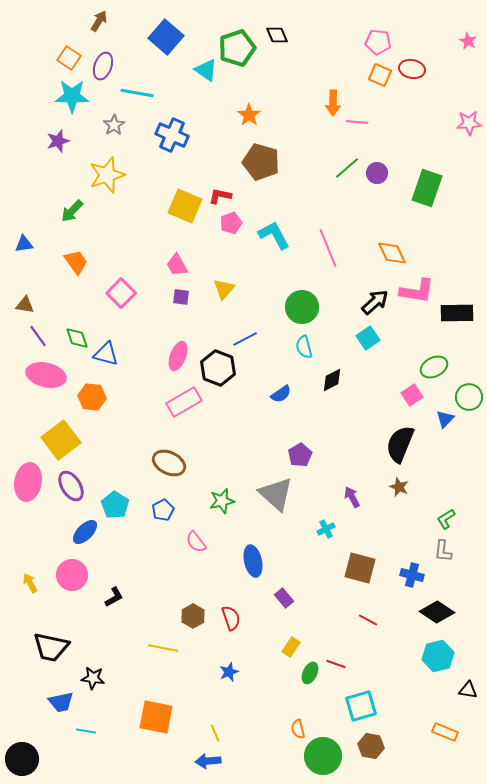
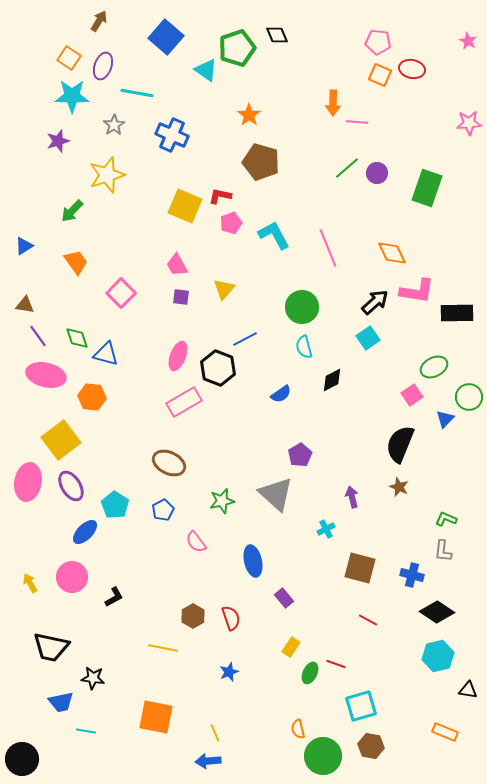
blue triangle at (24, 244): moved 2 px down; rotated 24 degrees counterclockwise
purple arrow at (352, 497): rotated 15 degrees clockwise
green L-shape at (446, 519): rotated 55 degrees clockwise
pink circle at (72, 575): moved 2 px down
